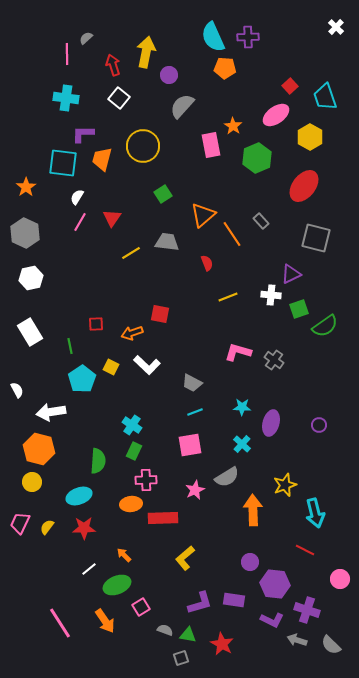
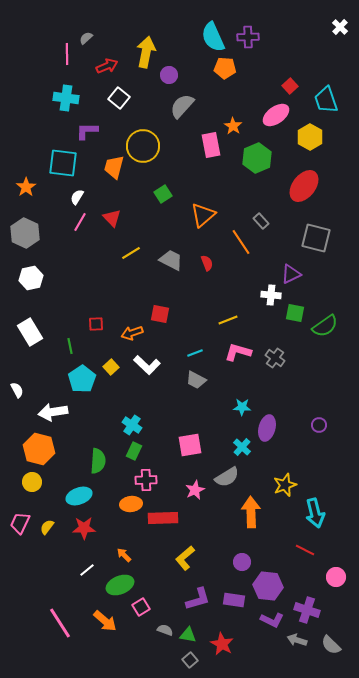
white cross at (336, 27): moved 4 px right
red arrow at (113, 65): moved 6 px left, 1 px down; rotated 85 degrees clockwise
cyan trapezoid at (325, 97): moved 1 px right, 3 px down
purple L-shape at (83, 134): moved 4 px right, 3 px up
orange trapezoid at (102, 159): moved 12 px right, 8 px down
red triangle at (112, 218): rotated 18 degrees counterclockwise
orange line at (232, 234): moved 9 px right, 8 px down
gray trapezoid at (167, 242): moved 4 px right, 18 px down; rotated 20 degrees clockwise
yellow line at (228, 297): moved 23 px down
green square at (299, 309): moved 4 px left, 4 px down; rotated 30 degrees clockwise
gray cross at (274, 360): moved 1 px right, 2 px up
yellow square at (111, 367): rotated 21 degrees clockwise
gray trapezoid at (192, 383): moved 4 px right, 3 px up
white arrow at (51, 412): moved 2 px right
cyan line at (195, 412): moved 59 px up
purple ellipse at (271, 423): moved 4 px left, 5 px down
cyan cross at (242, 444): moved 3 px down
orange arrow at (253, 510): moved 2 px left, 2 px down
purple circle at (250, 562): moved 8 px left
white line at (89, 569): moved 2 px left, 1 px down
pink circle at (340, 579): moved 4 px left, 2 px up
purple hexagon at (275, 584): moved 7 px left, 2 px down
green ellipse at (117, 585): moved 3 px right
purple L-shape at (200, 603): moved 2 px left, 4 px up
orange arrow at (105, 621): rotated 15 degrees counterclockwise
gray square at (181, 658): moved 9 px right, 2 px down; rotated 21 degrees counterclockwise
